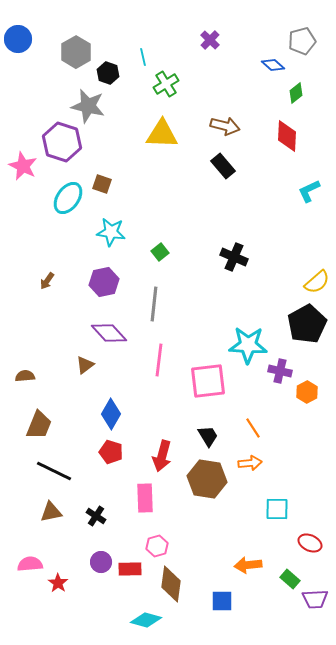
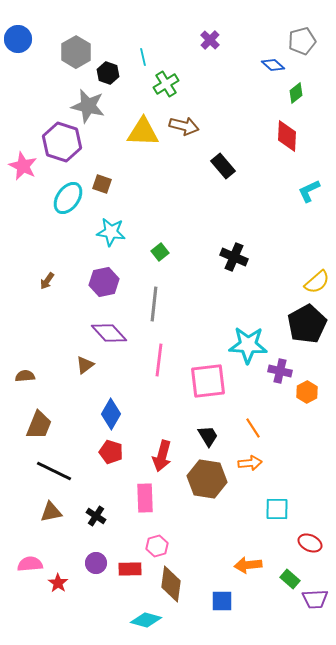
brown arrow at (225, 126): moved 41 px left
yellow triangle at (162, 134): moved 19 px left, 2 px up
purple circle at (101, 562): moved 5 px left, 1 px down
